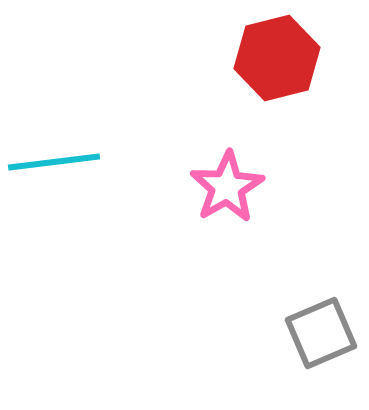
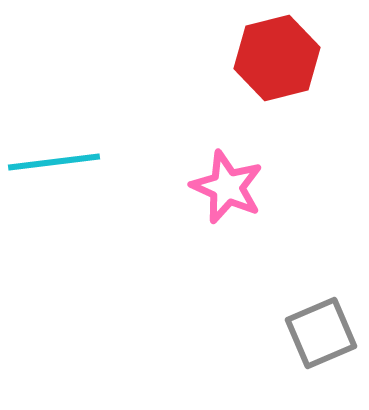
pink star: rotated 18 degrees counterclockwise
